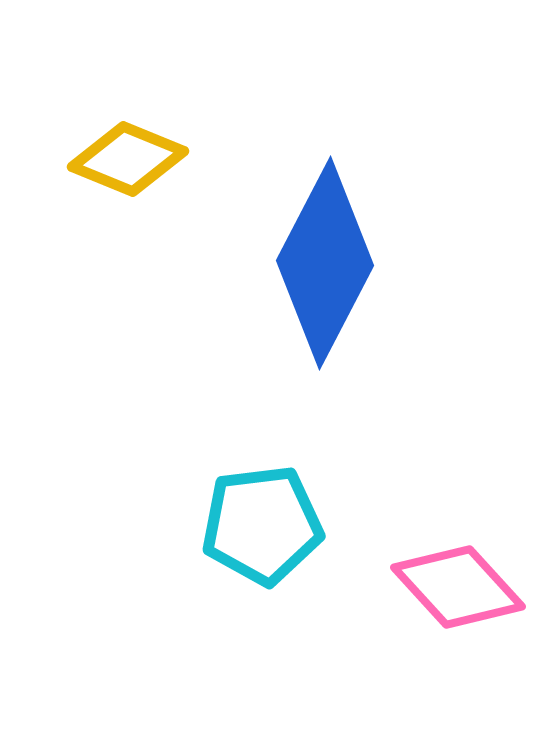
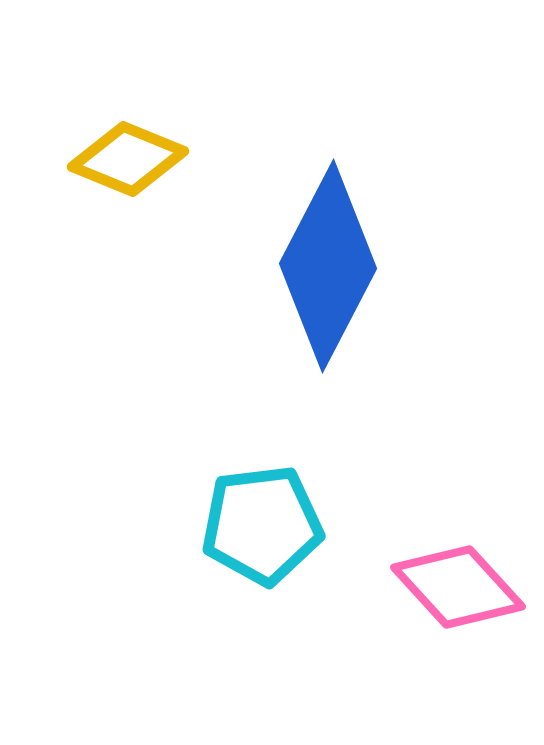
blue diamond: moved 3 px right, 3 px down
